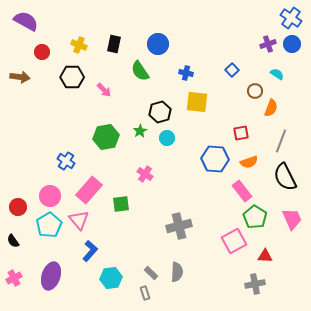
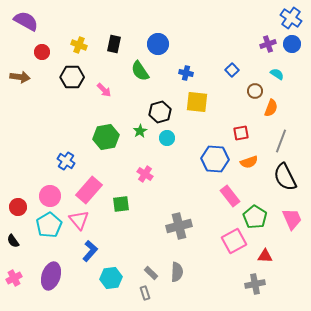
pink rectangle at (242, 191): moved 12 px left, 5 px down
